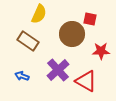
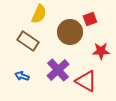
red square: rotated 32 degrees counterclockwise
brown circle: moved 2 px left, 2 px up
